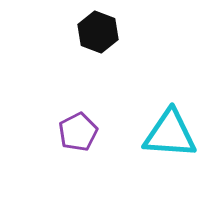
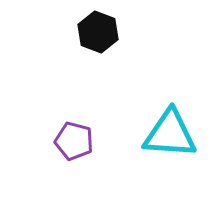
purple pentagon: moved 4 px left, 9 px down; rotated 30 degrees counterclockwise
